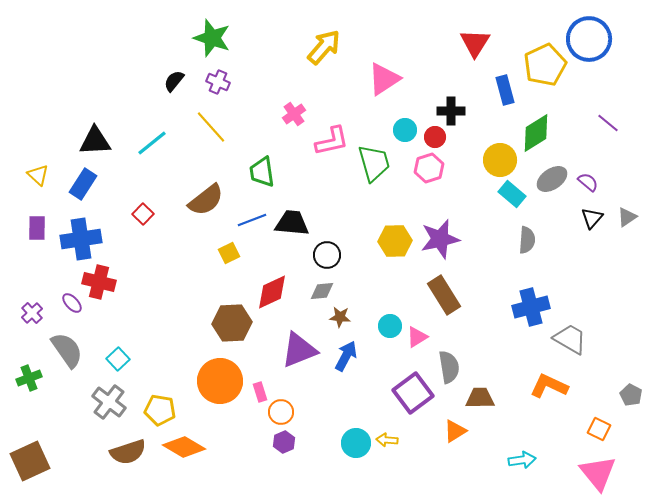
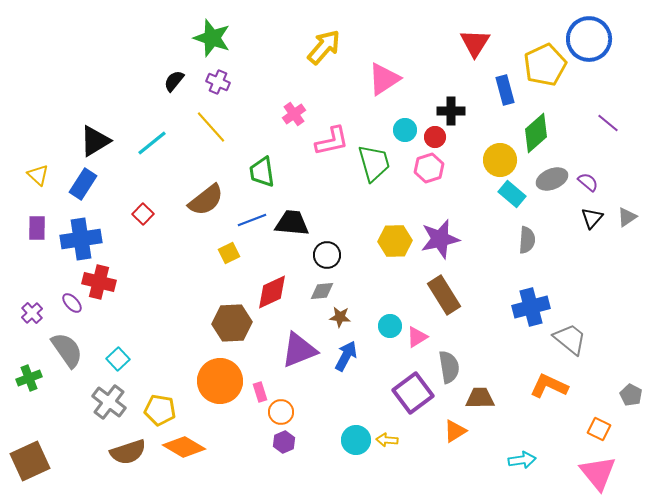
green diamond at (536, 133): rotated 9 degrees counterclockwise
black triangle at (95, 141): rotated 28 degrees counterclockwise
gray ellipse at (552, 179): rotated 12 degrees clockwise
gray trapezoid at (570, 339): rotated 9 degrees clockwise
cyan circle at (356, 443): moved 3 px up
